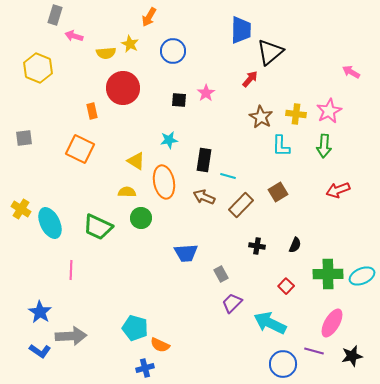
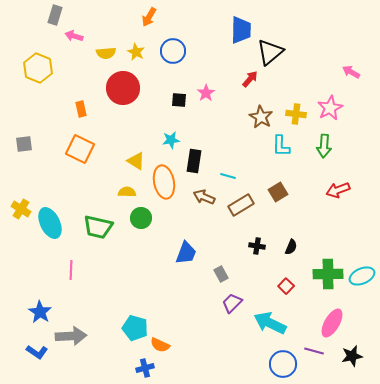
yellow star at (130, 44): moved 6 px right, 8 px down
orange rectangle at (92, 111): moved 11 px left, 2 px up
pink star at (329, 111): moved 1 px right, 3 px up
gray square at (24, 138): moved 6 px down
cyan star at (169, 140): moved 2 px right
black rectangle at (204, 160): moved 10 px left, 1 px down
brown rectangle at (241, 205): rotated 15 degrees clockwise
green trapezoid at (98, 227): rotated 12 degrees counterclockwise
black semicircle at (295, 245): moved 4 px left, 2 px down
blue trapezoid at (186, 253): rotated 65 degrees counterclockwise
blue L-shape at (40, 351): moved 3 px left, 1 px down
